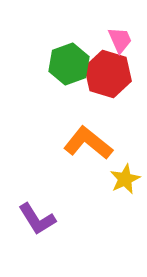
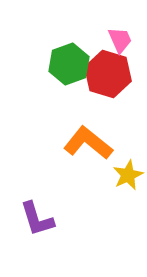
yellow star: moved 3 px right, 4 px up
purple L-shape: rotated 15 degrees clockwise
